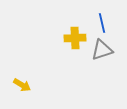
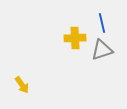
yellow arrow: rotated 24 degrees clockwise
